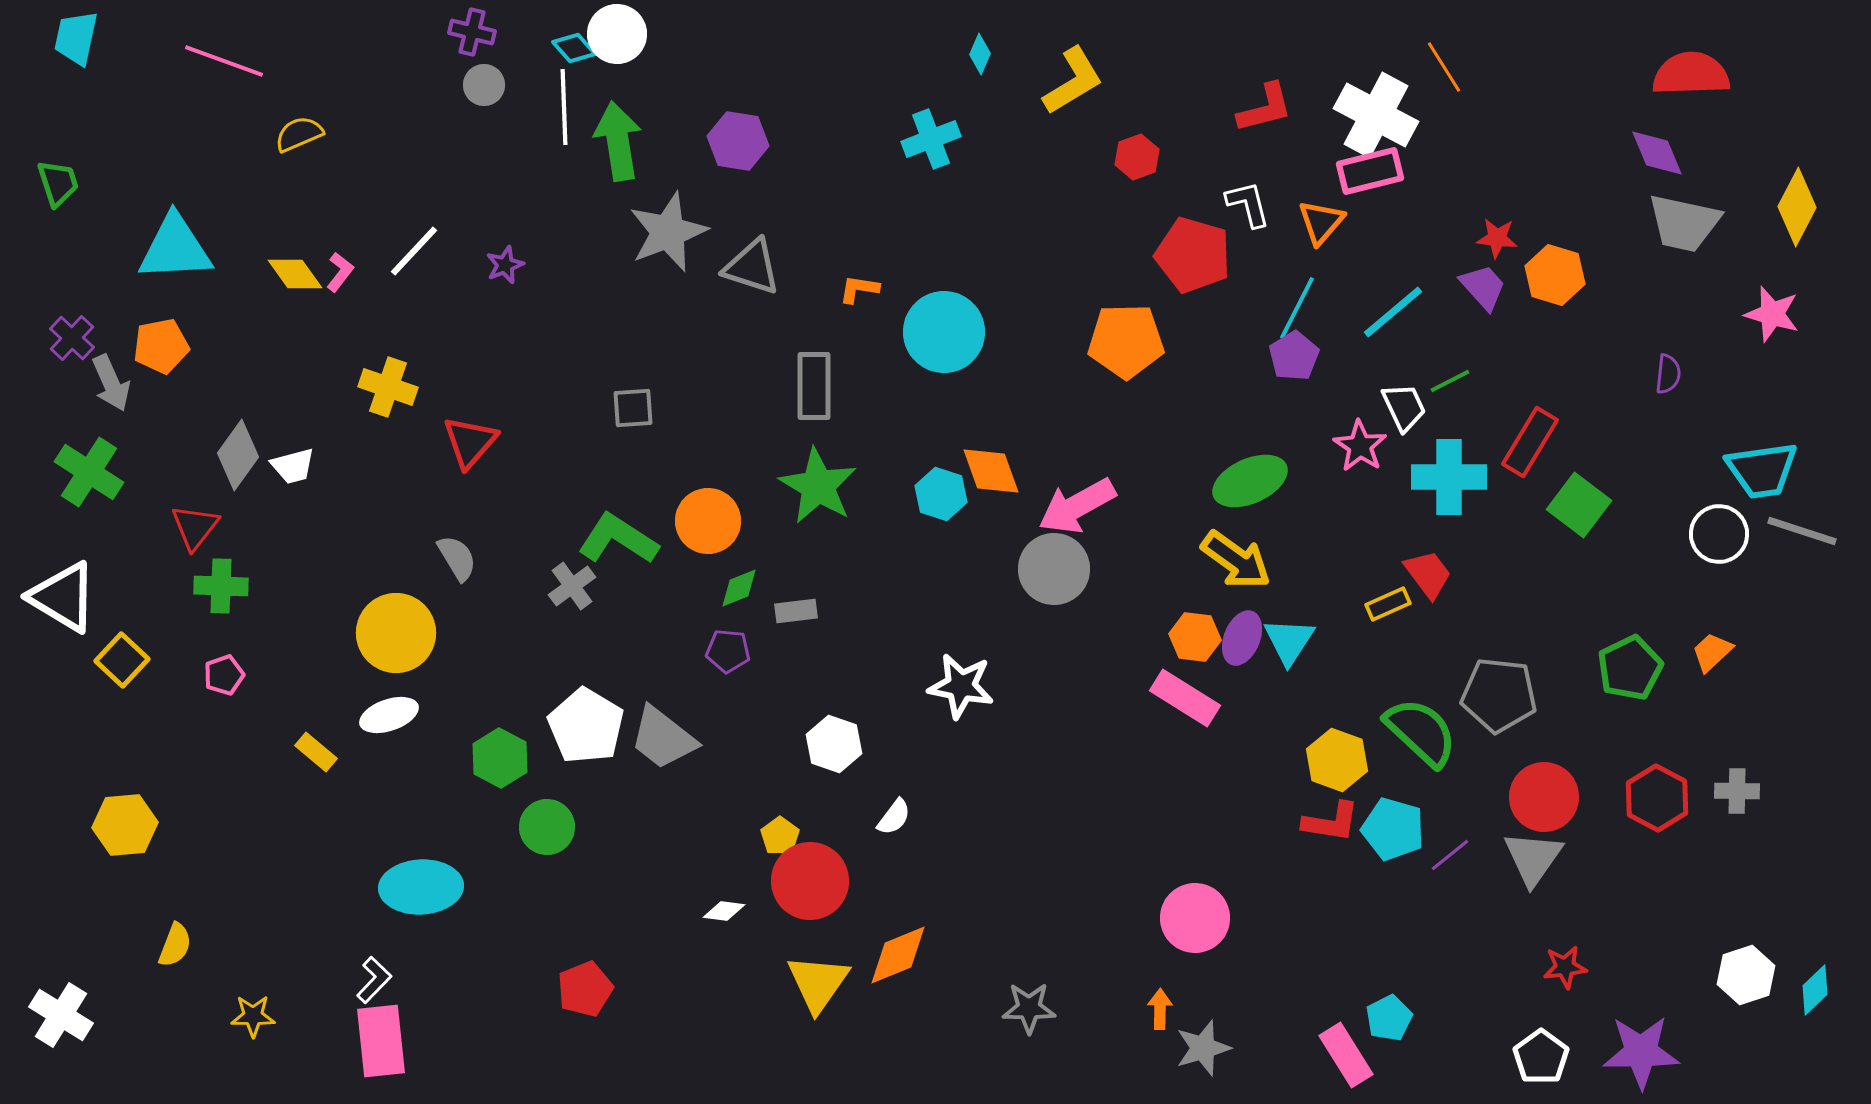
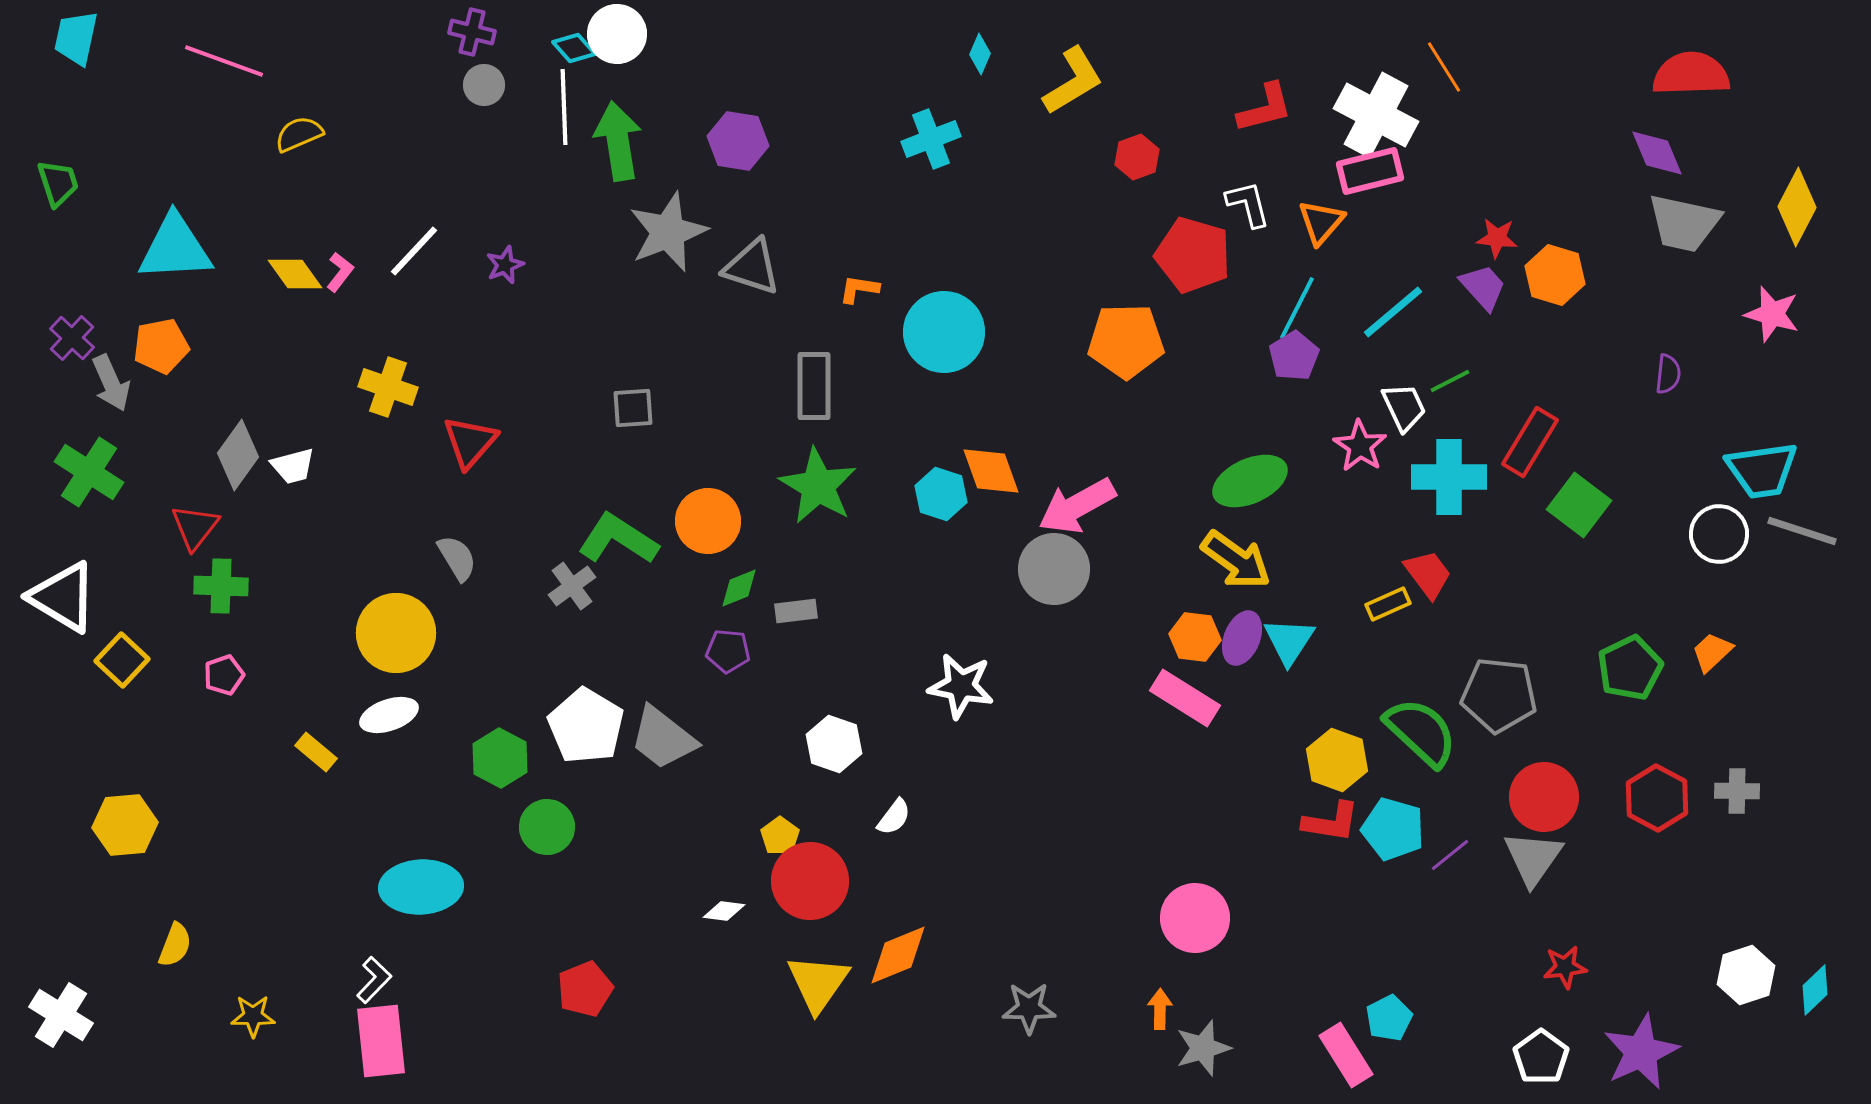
purple star at (1641, 1052): rotated 24 degrees counterclockwise
